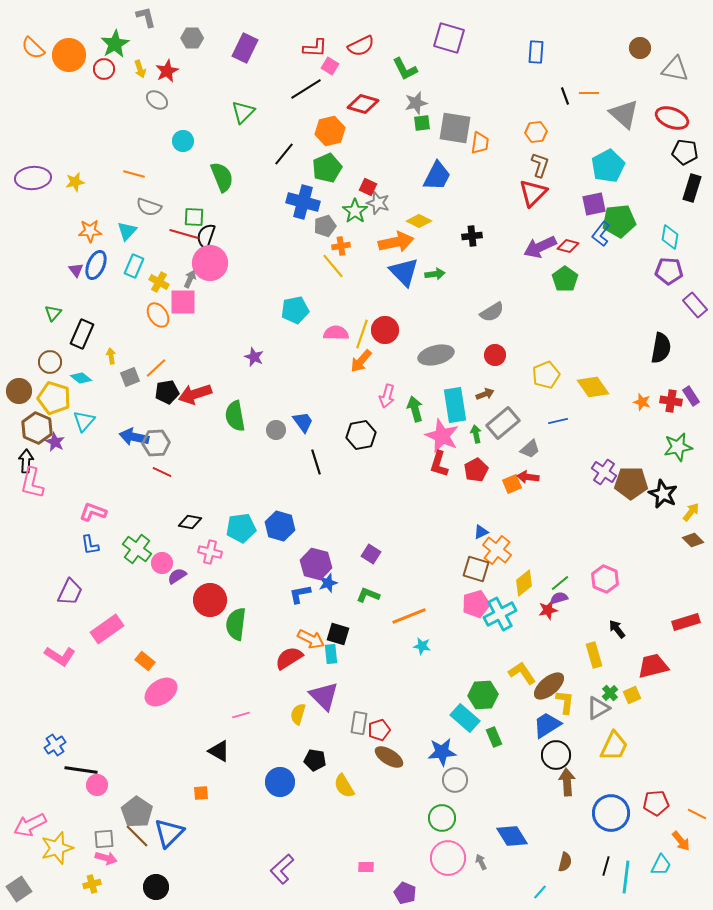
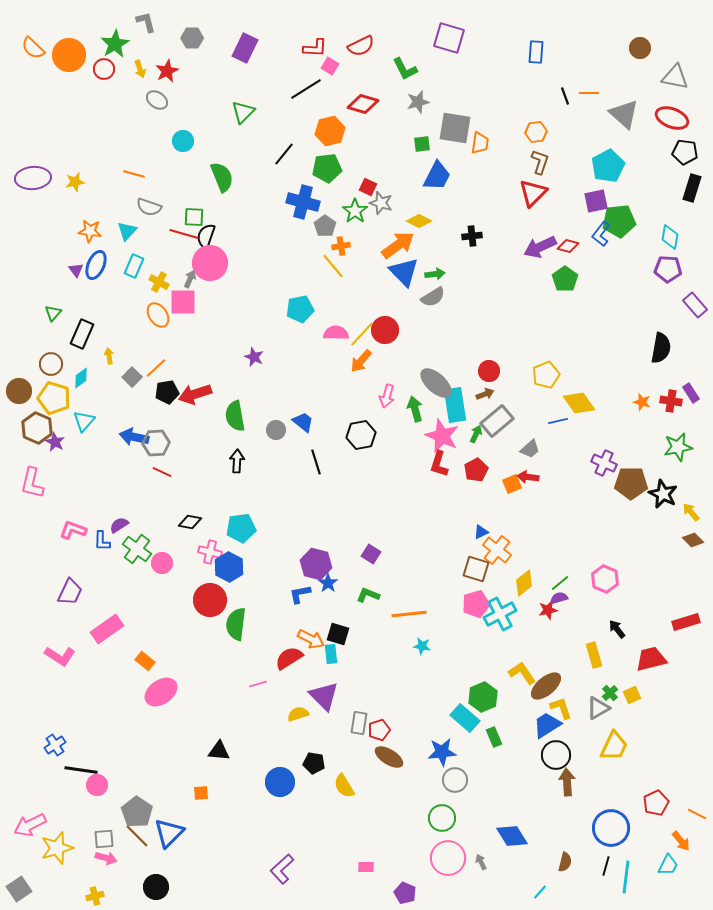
gray L-shape at (146, 17): moved 5 px down
gray triangle at (675, 69): moved 8 px down
gray star at (416, 103): moved 2 px right, 1 px up
green square at (422, 123): moved 21 px down
brown L-shape at (540, 165): moved 3 px up
green pentagon at (327, 168): rotated 16 degrees clockwise
gray star at (378, 203): moved 3 px right
purple square at (594, 204): moved 2 px right, 3 px up
gray pentagon at (325, 226): rotated 20 degrees counterclockwise
orange star at (90, 231): rotated 10 degrees clockwise
orange arrow at (396, 242): moved 2 px right, 3 px down; rotated 24 degrees counterclockwise
purple pentagon at (669, 271): moved 1 px left, 2 px up
cyan pentagon at (295, 310): moved 5 px right, 1 px up
gray semicircle at (492, 312): moved 59 px left, 15 px up
yellow line at (362, 334): rotated 24 degrees clockwise
gray ellipse at (436, 355): moved 28 px down; rotated 56 degrees clockwise
red circle at (495, 355): moved 6 px left, 16 px down
yellow arrow at (111, 356): moved 2 px left
brown circle at (50, 362): moved 1 px right, 2 px down
gray square at (130, 377): moved 2 px right; rotated 24 degrees counterclockwise
cyan diamond at (81, 378): rotated 75 degrees counterclockwise
yellow diamond at (593, 387): moved 14 px left, 16 px down
purple rectangle at (691, 396): moved 3 px up
blue trapezoid at (303, 422): rotated 15 degrees counterclockwise
gray rectangle at (503, 423): moved 6 px left, 2 px up
green arrow at (476, 434): rotated 36 degrees clockwise
black arrow at (26, 461): moved 211 px right
purple cross at (604, 472): moved 9 px up; rotated 10 degrees counterclockwise
pink L-shape at (93, 512): moved 20 px left, 18 px down
yellow arrow at (691, 512): rotated 78 degrees counterclockwise
blue hexagon at (280, 526): moved 51 px left, 41 px down; rotated 12 degrees clockwise
blue L-shape at (90, 545): moved 12 px right, 4 px up; rotated 10 degrees clockwise
purple semicircle at (177, 576): moved 58 px left, 51 px up
blue star at (328, 583): rotated 18 degrees counterclockwise
orange line at (409, 616): moved 2 px up; rotated 16 degrees clockwise
red trapezoid at (653, 666): moved 2 px left, 7 px up
brown ellipse at (549, 686): moved 3 px left
green hexagon at (483, 695): moved 2 px down; rotated 20 degrees counterclockwise
yellow L-shape at (565, 702): moved 4 px left, 6 px down; rotated 25 degrees counterclockwise
yellow semicircle at (298, 714): rotated 55 degrees clockwise
pink line at (241, 715): moved 17 px right, 31 px up
black triangle at (219, 751): rotated 25 degrees counterclockwise
black pentagon at (315, 760): moved 1 px left, 3 px down
red pentagon at (656, 803): rotated 20 degrees counterclockwise
blue circle at (611, 813): moved 15 px down
cyan trapezoid at (661, 865): moved 7 px right
yellow cross at (92, 884): moved 3 px right, 12 px down
